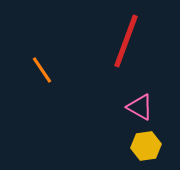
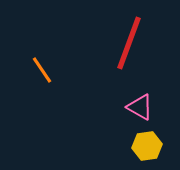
red line: moved 3 px right, 2 px down
yellow hexagon: moved 1 px right
